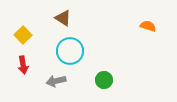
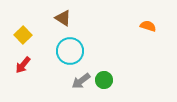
red arrow: rotated 48 degrees clockwise
gray arrow: moved 25 px right; rotated 24 degrees counterclockwise
